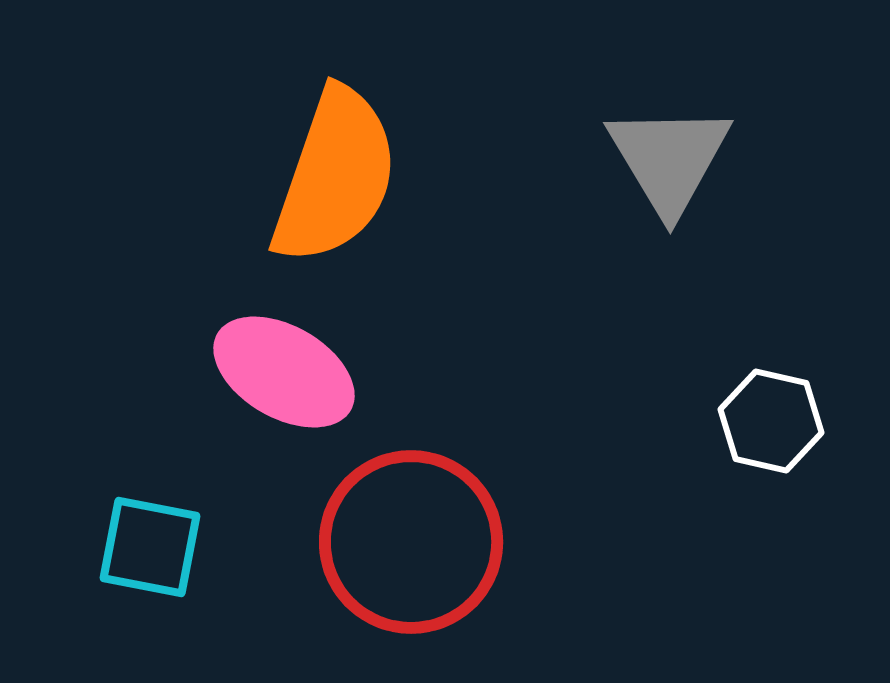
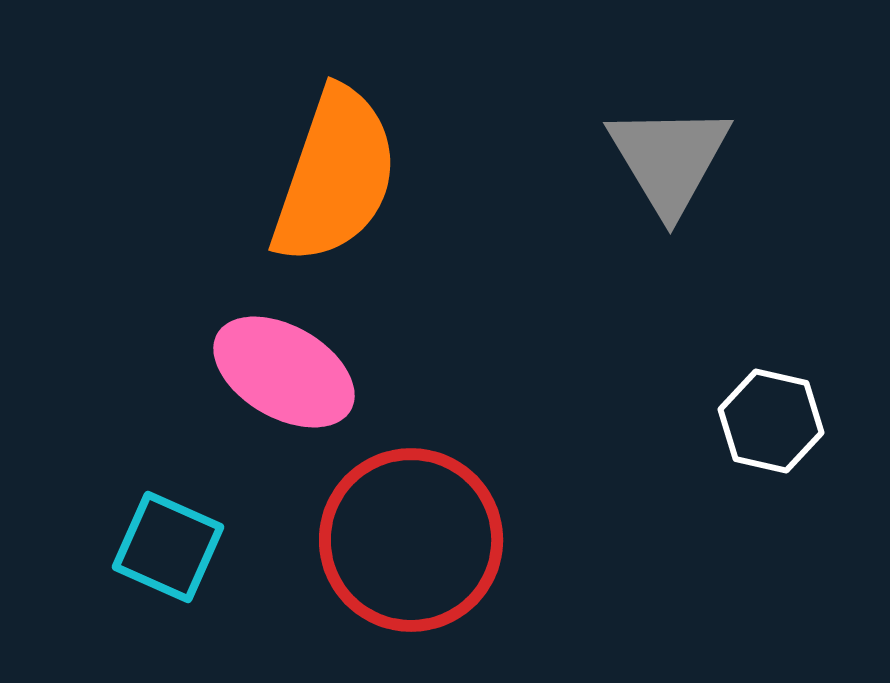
red circle: moved 2 px up
cyan square: moved 18 px right; rotated 13 degrees clockwise
